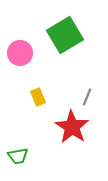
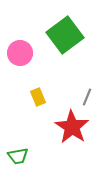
green square: rotated 6 degrees counterclockwise
